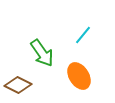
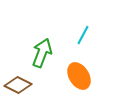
cyan line: rotated 12 degrees counterclockwise
green arrow: rotated 124 degrees counterclockwise
